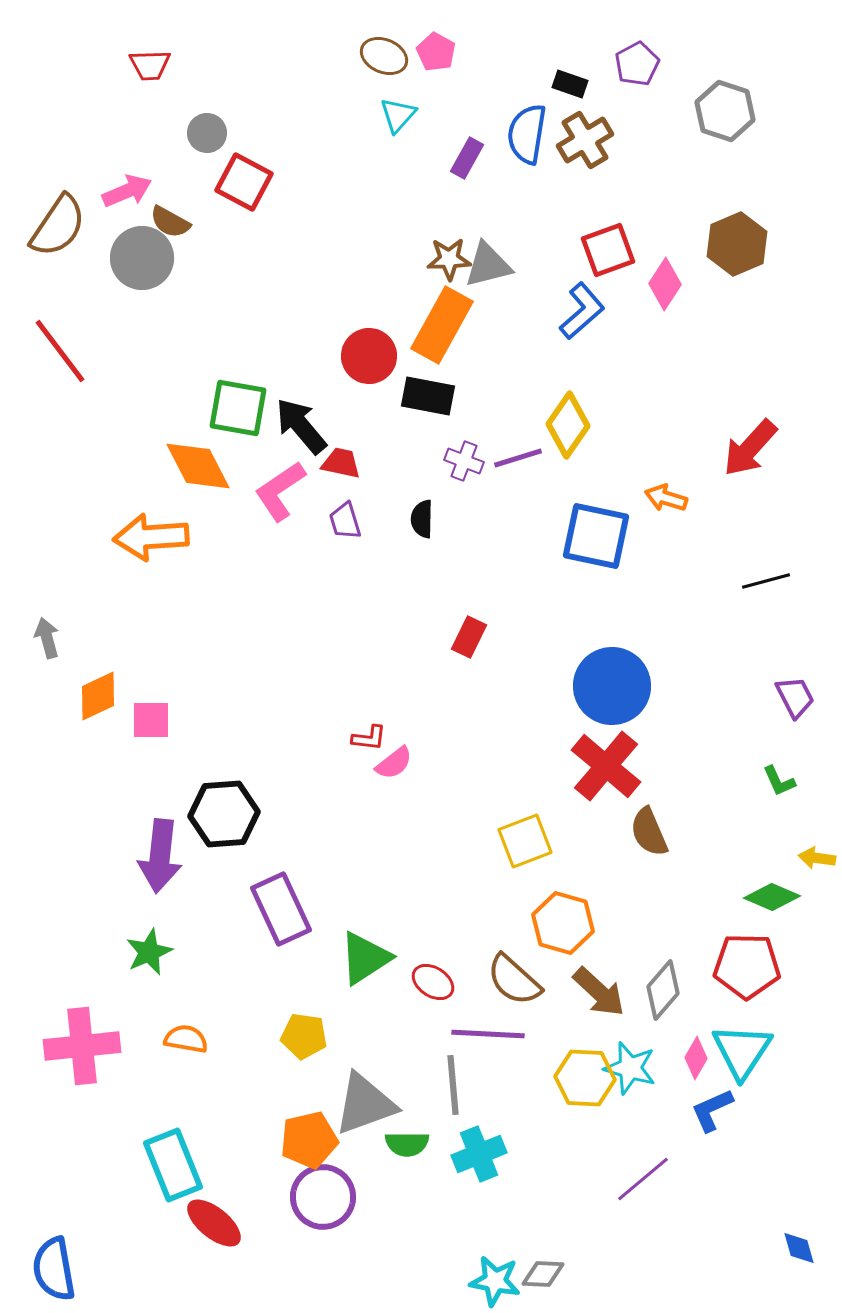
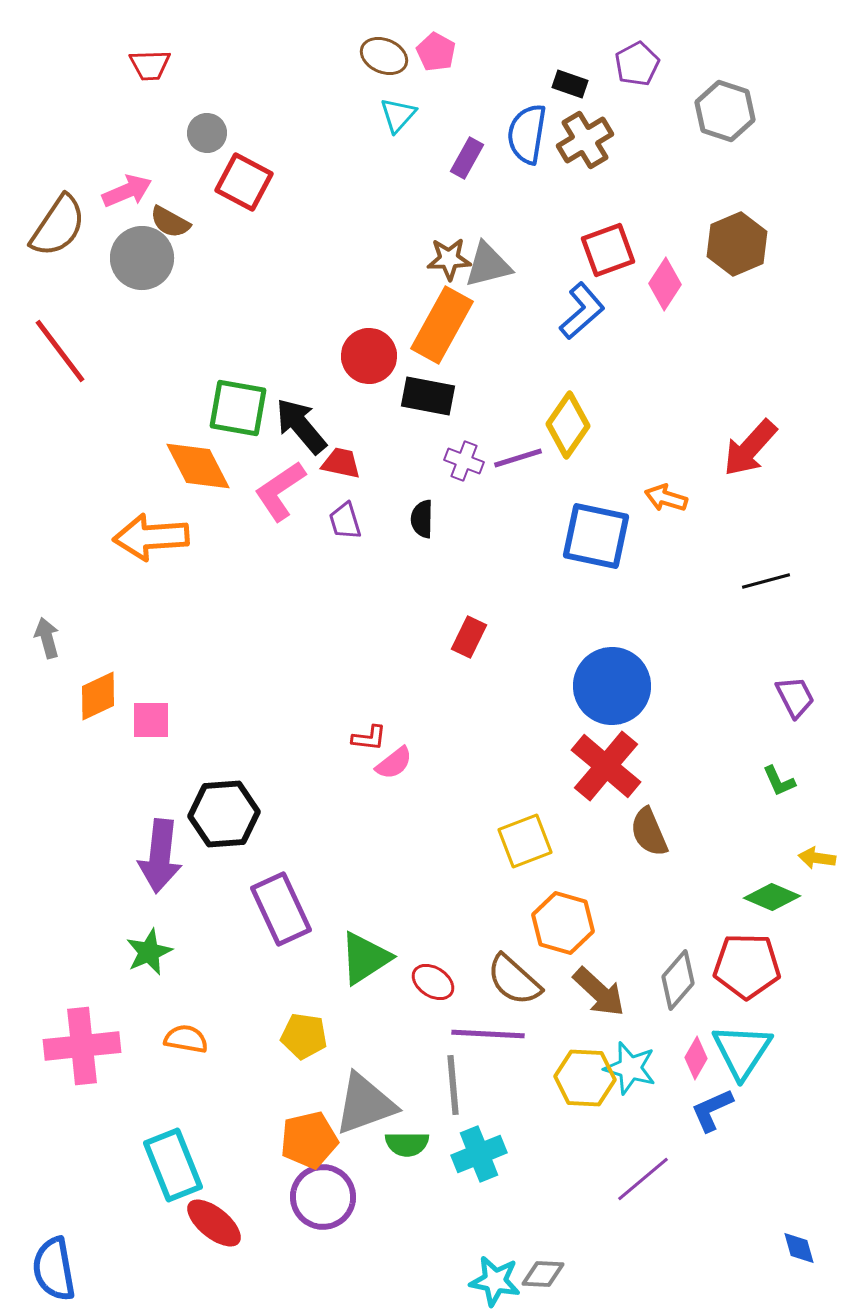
gray diamond at (663, 990): moved 15 px right, 10 px up
